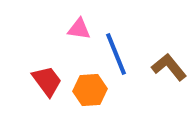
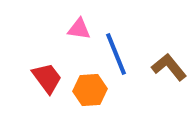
red trapezoid: moved 3 px up
